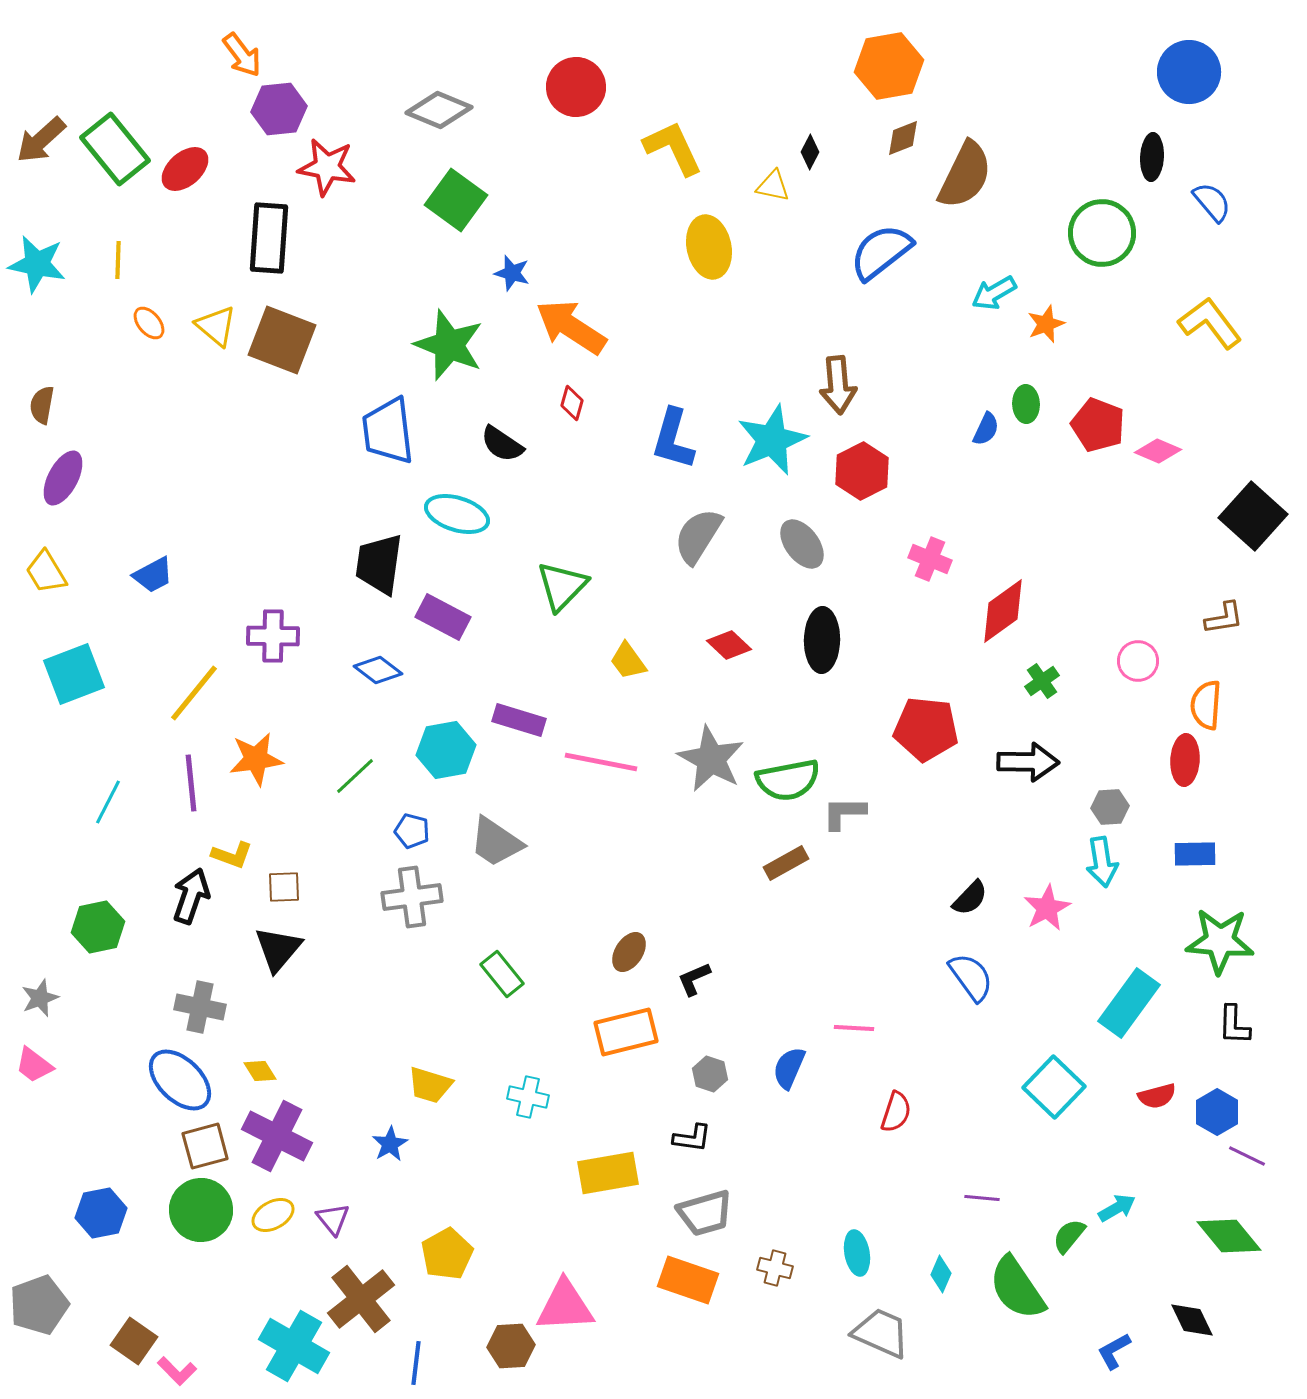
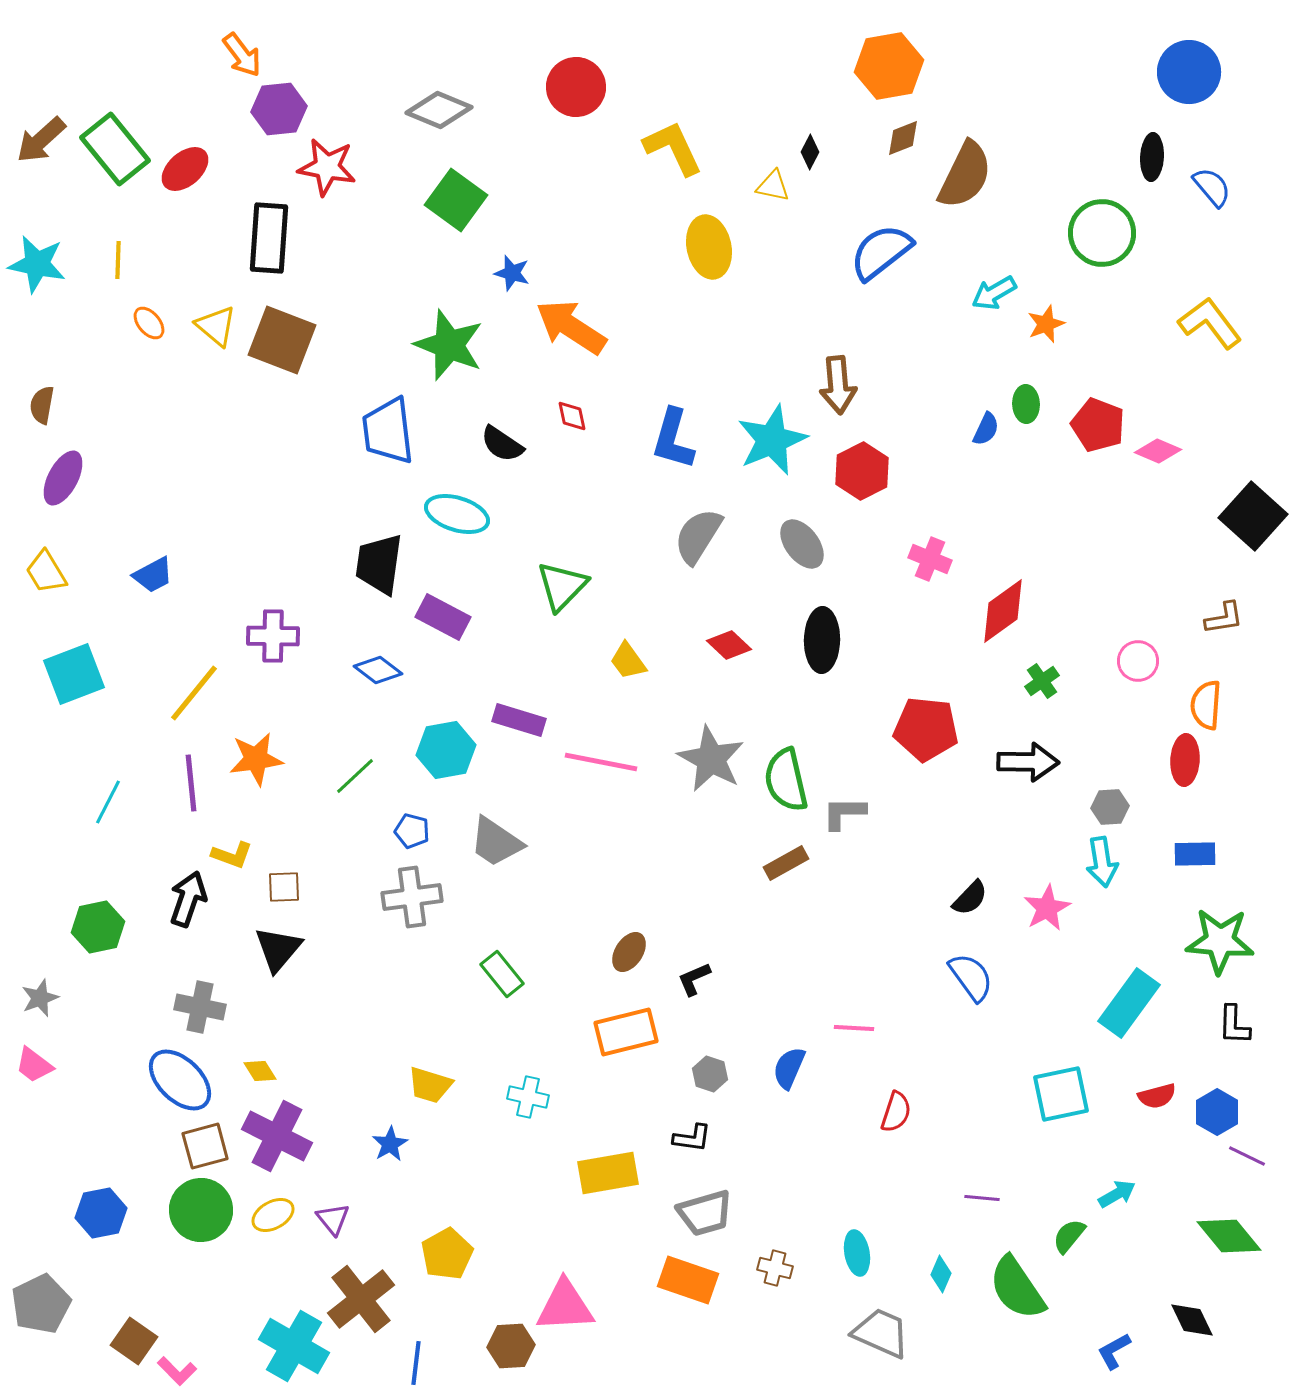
blue semicircle at (1212, 202): moved 15 px up
red diamond at (572, 403): moved 13 px down; rotated 28 degrees counterclockwise
green semicircle at (788, 780): moved 2 px left; rotated 88 degrees clockwise
black arrow at (191, 896): moved 3 px left, 3 px down
cyan square at (1054, 1087): moved 7 px right, 7 px down; rotated 34 degrees clockwise
cyan arrow at (1117, 1208): moved 14 px up
gray pentagon at (39, 1305): moved 2 px right, 1 px up; rotated 6 degrees counterclockwise
